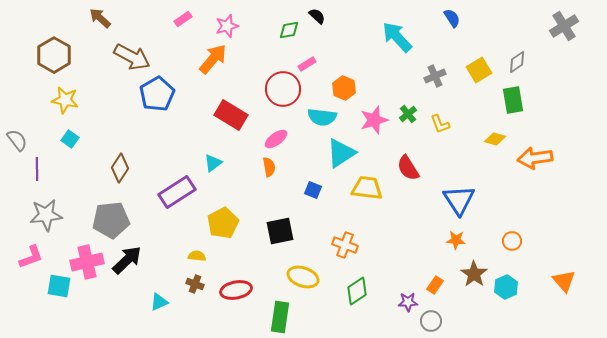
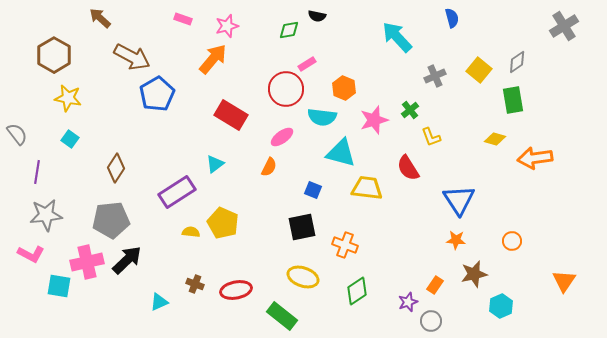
black semicircle at (317, 16): rotated 150 degrees clockwise
blue semicircle at (452, 18): rotated 18 degrees clockwise
pink rectangle at (183, 19): rotated 54 degrees clockwise
yellow square at (479, 70): rotated 20 degrees counterclockwise
red circle at (283, 89): moved 3 px right
yellow star at (65, 100): moved 3 px right, 2 px up
green cross at (408, 114): moved 2 px right, 4 px up
yellow L-shape at (440, 124): moved 9 px left, 13 px down
pink ellipse at (276, 139): moved 6 px right, 2 px up
gray semicircle at (17, 140): moved 6 px up
cyan triangle at (341, 153): rotated 48 degrees clockwise
cyan triangle at (213, 163): moved 2 px right, 1 px down
orange semicircle at (269, 167): rotated 36 degrees clockwise
brown diamond at (120, 168): moved 4 px left
purple line at (37, 169): moved 3 px down; rotated 10 degrees clockwise
yellow pentagon at (223, 223): rotated 20 degrees counterclockwise
black square at (280, 231): moved 22 px right, 4 px up
yellow semicircle at (197, 256): moved 6 px left, 24 px up
pink L-shape at (31, 257): moved 3 px up; rotated 48 degrees clockwise
brown star at (474, 274): rotated 24 degrees clockwise
orange triangle at (564, 281): rotated 15 degrees clockwise
cyan hexagon at (506, 287): moved 5 px left, 19 px down
purple star at (408, 302): rotated 18 degrees counterclockwise
green rectangle at (280, 317): moved 2 px right, 1 px up; rotated 60 degrees counterclockwise
